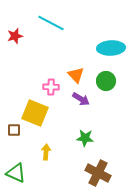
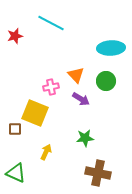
pink cross: rotated 14 degrees counterclockwise
brown square: moved 1 px right, 1 px up
green star: rotated 12 degrees counterclockwise
yellow arrow: rotated 21 degrees clockwise
brown cross: rotated 15 degrees counterclockwise
